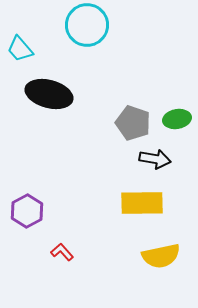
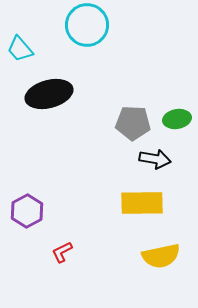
black ellipse: rotated 30 degrees counterclockwise
gray pentagon: rotated 16 degrees counterclockwise
red L-shape: rotated 75 degrees counterclockwise
